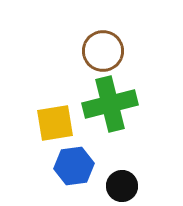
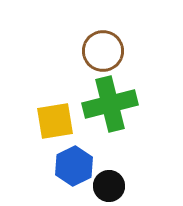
yellow square: moved 2 px up
blue hexagon: rotated 18 degrees counterclockwise
black circle: moved 13 px left
